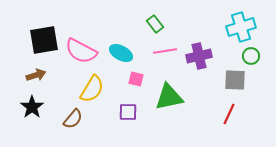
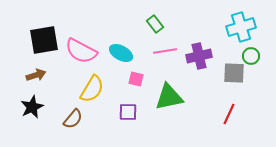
gray square: moved 1 px left, 7 px up
black star: rotated 10 degrees clockwise
